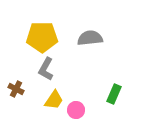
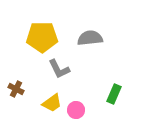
gray L-shape: moved 13 px right; rotated 55 degrees counterclockwise
yellow trapezoid: moved 2 px left, 3 px down; rotated 20 degrees clockwise
